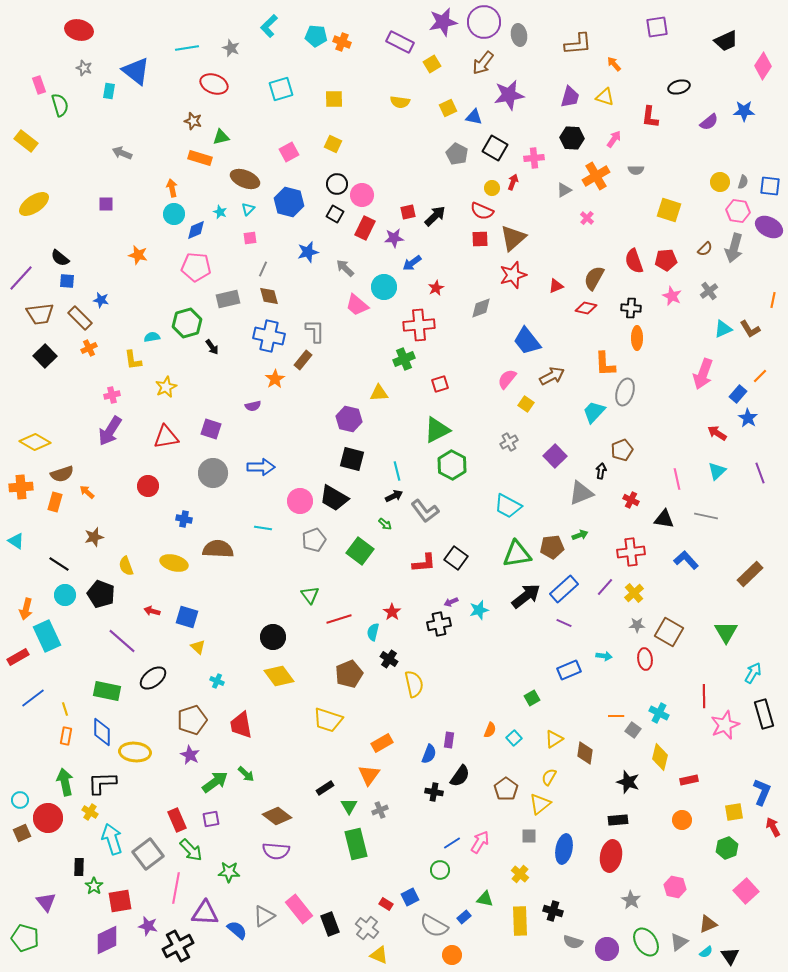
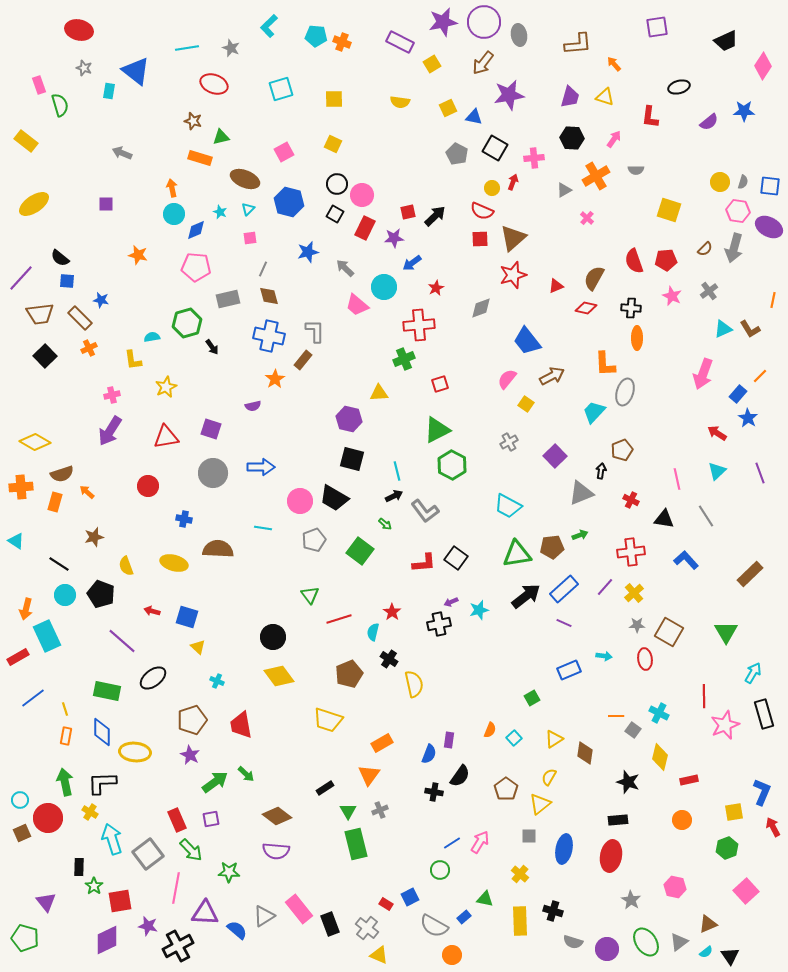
pink square at (289, 152): moved 5 px left
gray line at (706, 516): rotated 45 degrees clockwise
green triangle at (349, 806): moved 1 px left, 5 px down
